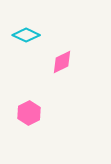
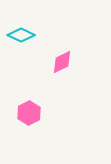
cyan diamond: moved 5 px left
